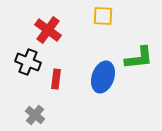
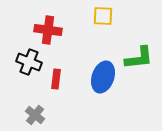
red cross: rotated 28 degrees counterclockwise
black cross: moved 1 px right
